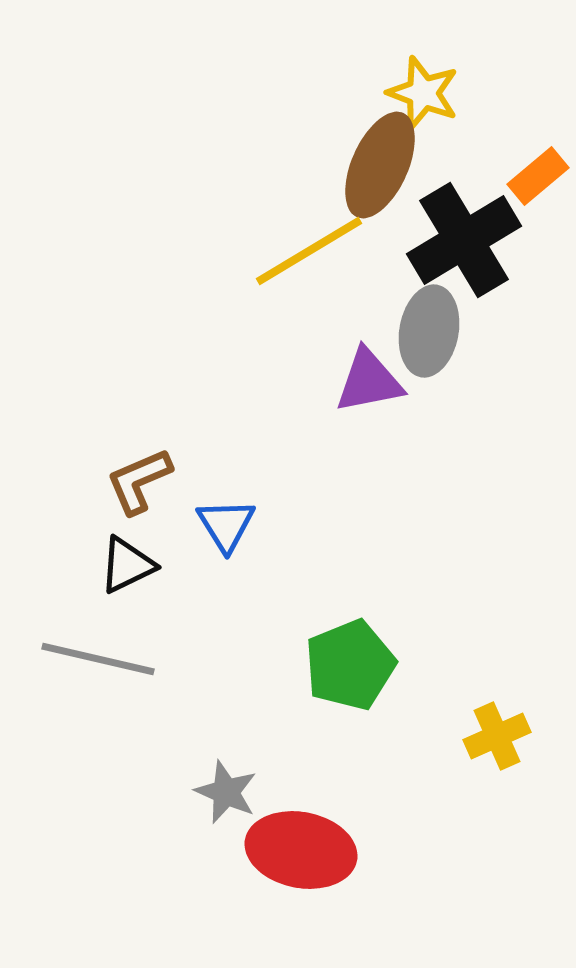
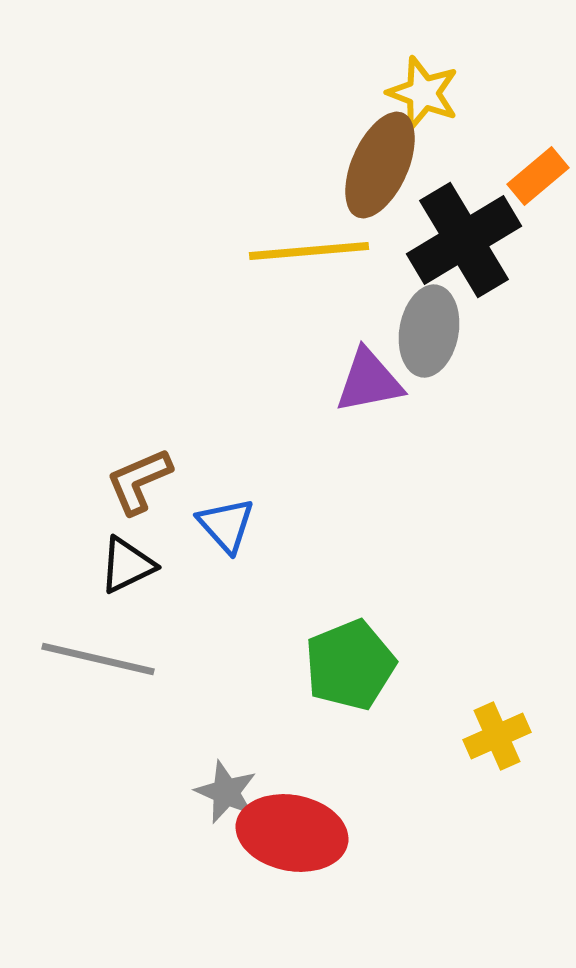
yellow line: rotated 26 degrees clockwise
blue triangle: rotated 10 degrees counterclockwise
red ellipse: moved 9 px left, 17 px up
